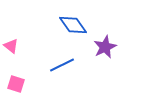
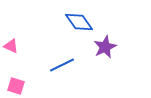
blue diamond: moved 6 px right, 3 px up
pink triangle: rotated 14 degrees counterclockwise
pink square: moved 2 px down
